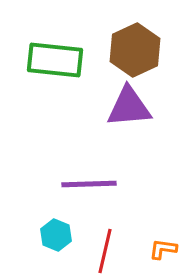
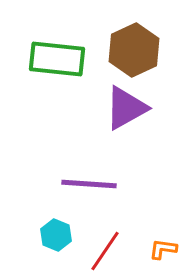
brown hexagon: moved 1 px left
green rectangle: moved 2 px right, 1 px up
purple triangle: moved 3 px left, 1 px down; rotated 24 degrees counterclockwise
purple line: rotated 6 degrees clockwise
red line: rotated 21 degrees clockwise
